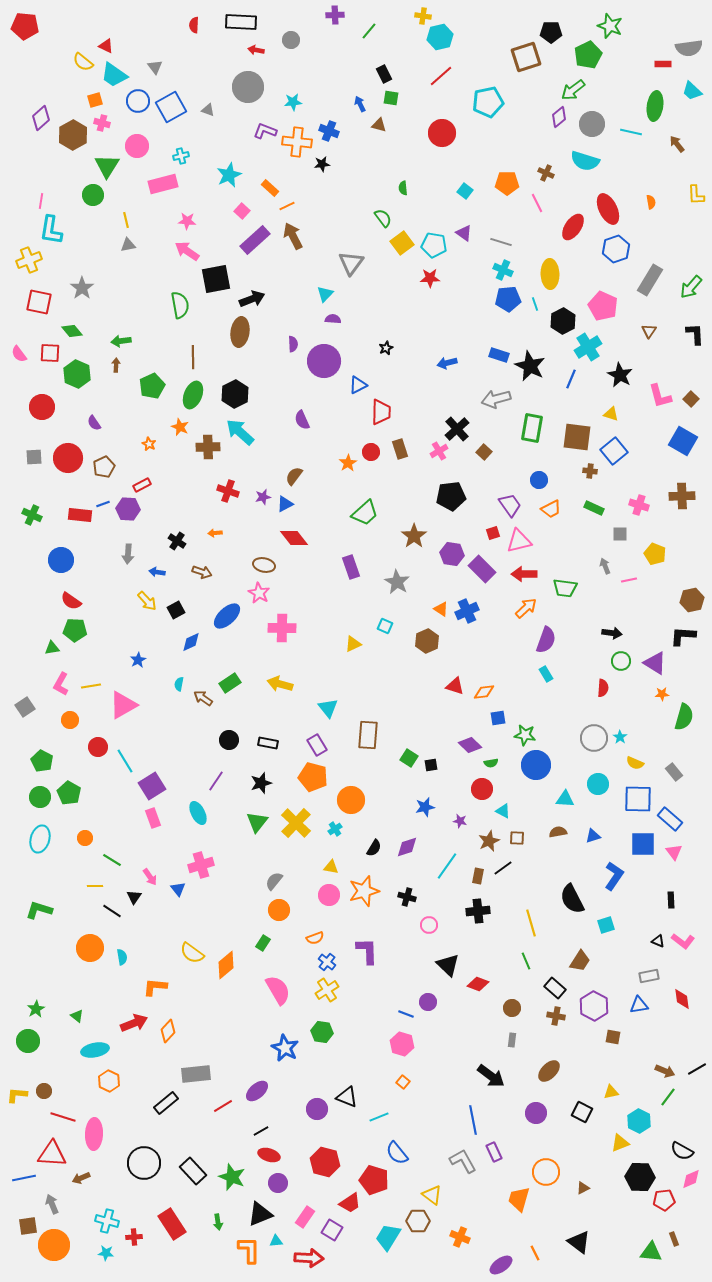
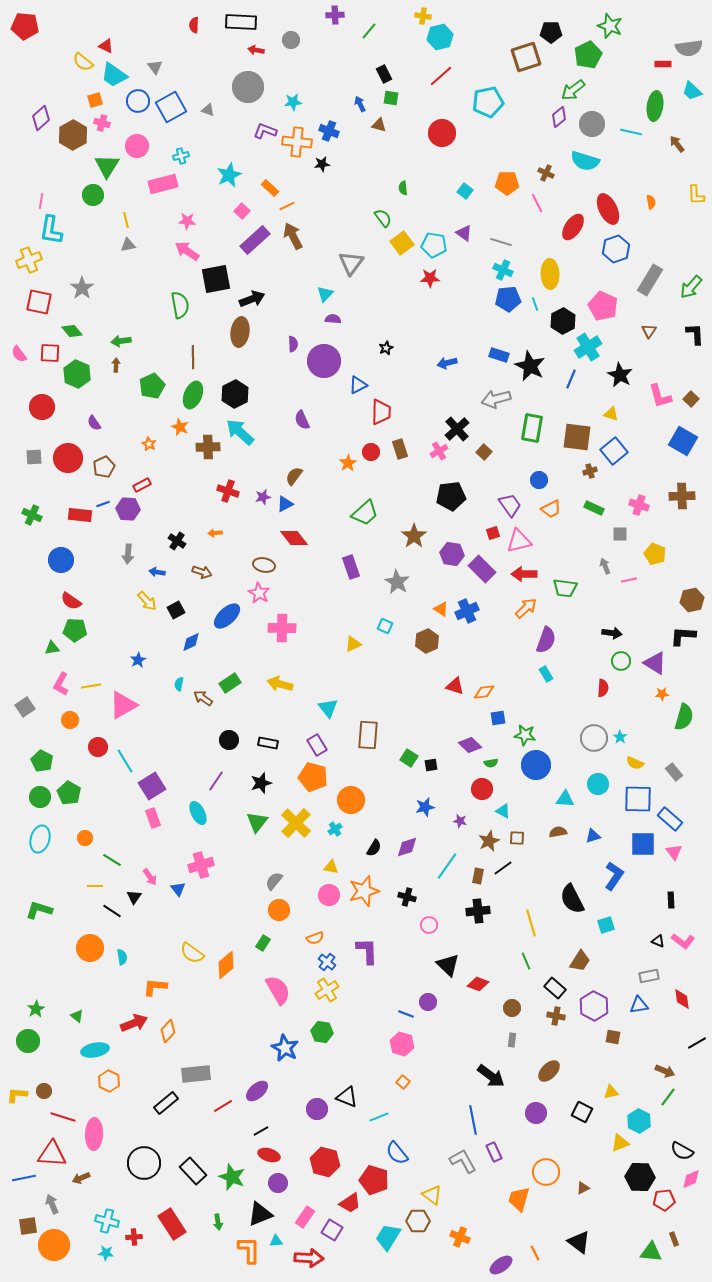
brown cross at (590, 471): rotated 24 degrees counterclockwise
black line at (697, 1069): moved 26 px up
